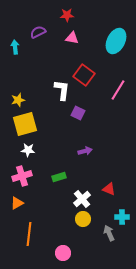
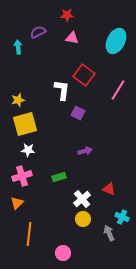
cyan arrow: moved 3 px right
orange triangle: rotated 16 degrees counterclockwise
cyan cross: rotated 24 degrees clockwise
